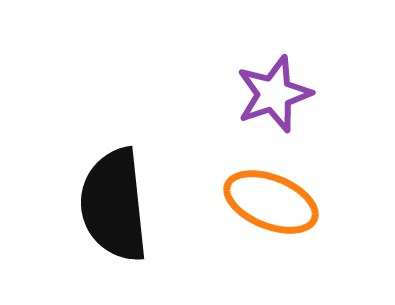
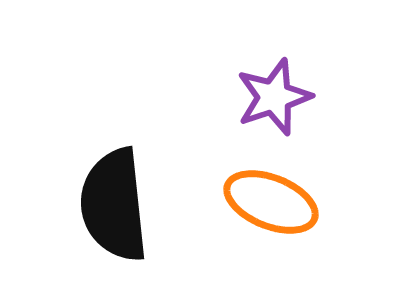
purple star: moved 3 px down
